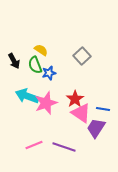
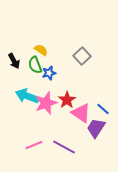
red star: moved 8 px left, 1 px down
blue line: rotated 32 degrees clockwise
purple line: rotated 10 degrees clockwise
